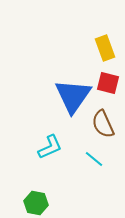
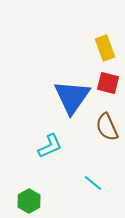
blue triangle: moved 1 px left, 1 px down
brown semicircle: moved 4 px right, 3 px down
cyan L-shape: moved 1 px up
cyan line: moved 1 px left, 24 px down
green hexagon: moved 7 px left, 2 px up; rotated 20 degrees clockwise
